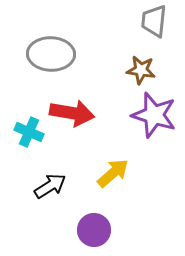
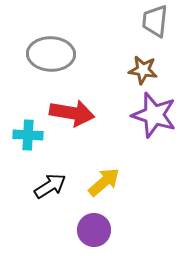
gray trapezoid: moved 1 px right
brown star: moved 2 px right
cyan cross: moved 1 px left, 3 px down; rotated 20 degrees counterclockwise
yellow arrow: moved 9 px left, 9 px down
